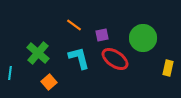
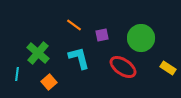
green circle: moved 2 px left
red ellipse: moved 8 px right, 8 px down
yellow rectangle: rotated 70 degrees counterclockwise
cyan line: moved 7 px right, 1 px down
